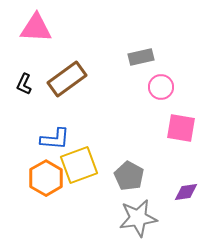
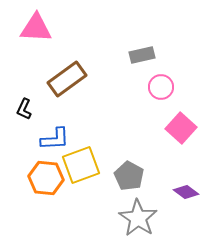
gray rectangle: moved 1 px right, 2 px up
black L-shape: moved 25 px down
pink square: rotated 32 degrees clockwise
blue L-shape: rotated 8 degrees counterclockwise
yellow square: moved 2 px right
orange hexagon: rotated 24 degrees counterclockwise
purple diamond: rotated 45 degrees clockwise
gray star: rotated 30 degrees counterclockwise
